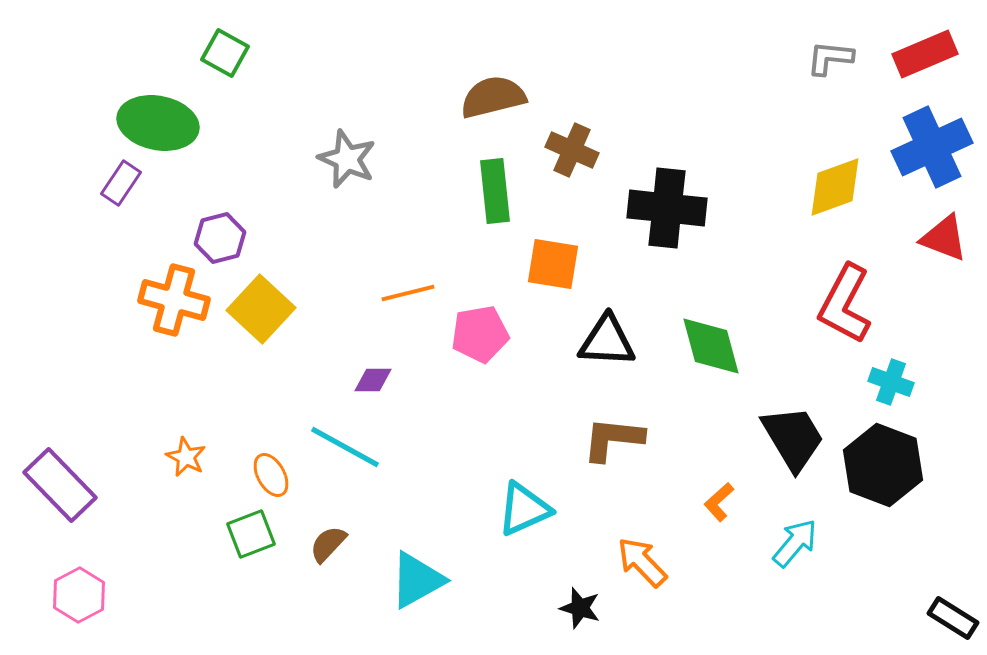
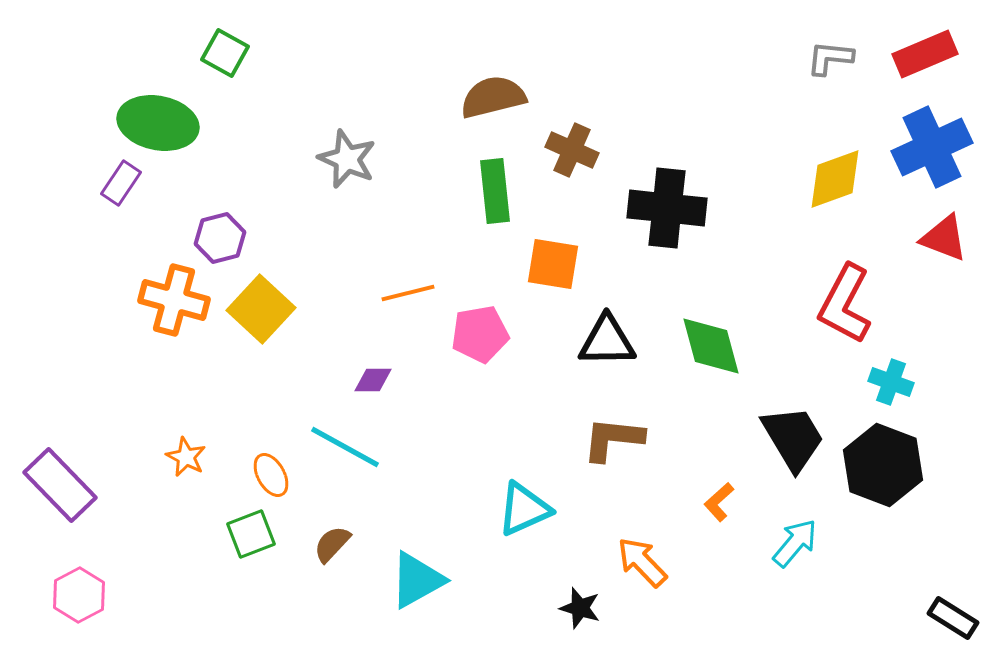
yellow diamond at (835, 187): moved 8 px up
black triangle at (607, 341): rotated 4 degrees counterclockwise
brown semicircle at (328, 544): moved 4 px right
